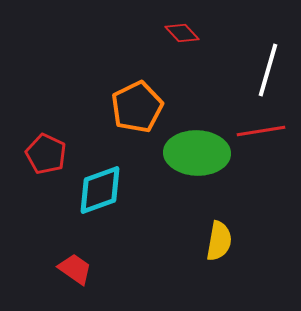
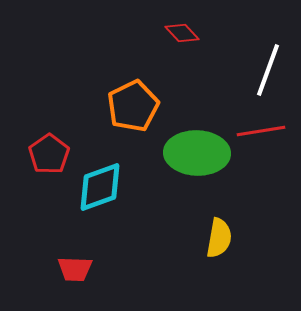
white line: rotated 4 degrees clockwise
orange pentagon: moved 4 px left, 1 px up
red pentagon: moved 3 px right; rotated 12 degrees clockwise
cyan diamond: moved 3 px up
yellow semicircle: moved 3 px up
red trapezoid: rotated 147 degrees clockwise
